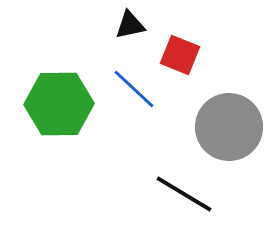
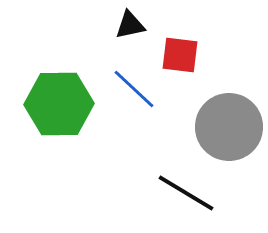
red square: rotated 15 degrees counterclockwise
black line: moved 2 px right, 1 px up
